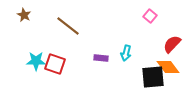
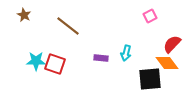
pink square: rotated 24 degrees clockwise
orange diamond: moved 1 px left, 4 px up
black square: moved 3 px left, 2 px down
